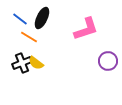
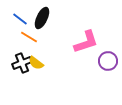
pink L-shape: moved 13 px down
